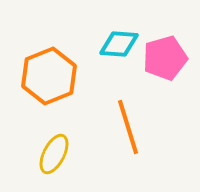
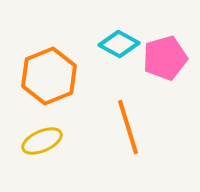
cyan diamond: rotated 24 degrees clockwise
yellow ellipse: moved 12 px left, 13 px up; rotated 39 degrees clockwise
